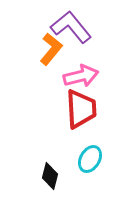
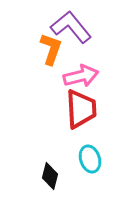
orange L-shape: rotated 20 degrees counterclockwise
cyan ellipse: rotated 48 degrees counterclockwise
